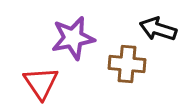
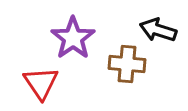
black arrow: moved 1 px down
purple star: rotated 24 degrees counterclockwise
